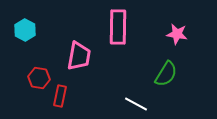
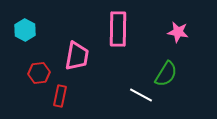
pink rectangle: moved 2 px down
pink star: moved 1 px right, 2 px up
pink trapezoid: moved 2 px left
red hexagon: moved 5 px up; rotated 15 degrees counterclockwise
white line: moved 5 px right, 9 px up
